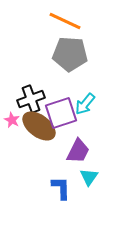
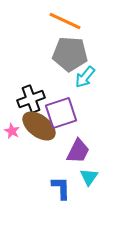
cyan arrow: moved 27 px up
pink star: moved 11 px down
